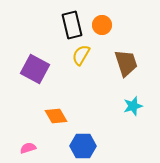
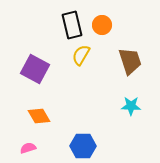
brown trapezoid: moved 4 px right, 2 px up
cyan star: moved 2 px left; rotated 18 degrees clockwise
orange diamond: moved 17 px left
